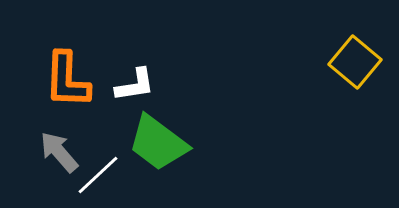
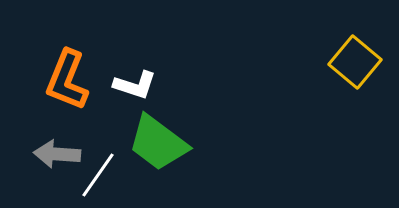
orange L-shape: rotated 20 degrees clockwise
white L-shape: rotated 27 degrees clockwise
gray arrow: moved 2 px left, 2 px down; rotated 45 degrees counterclockwise
white line: rotated 12 degrees counterclockwise
